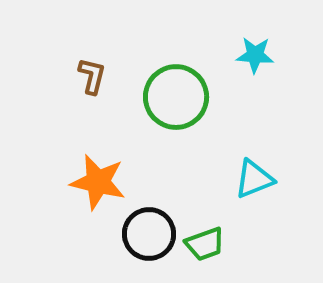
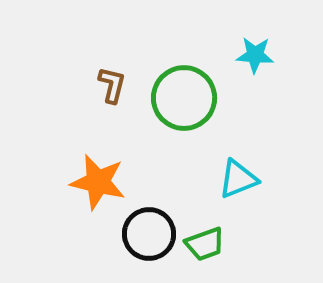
brown L-shape: moved 20 px right, 9 px down
green circle: moved 8 px right, 1 px down
cyan triangle: moved 16 px left
